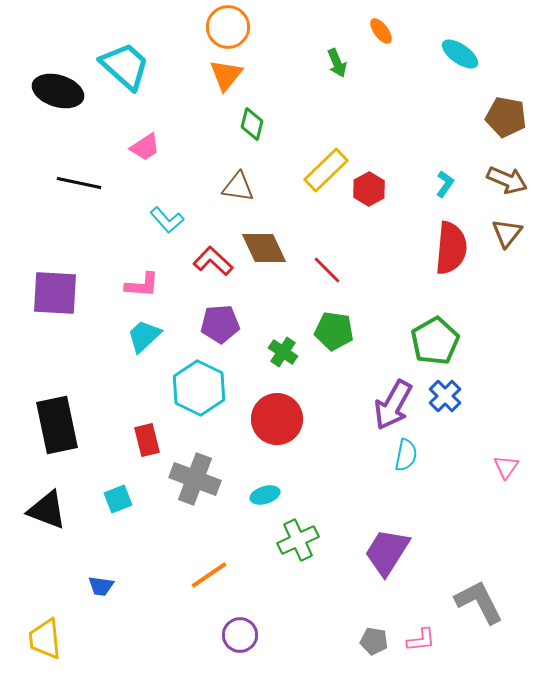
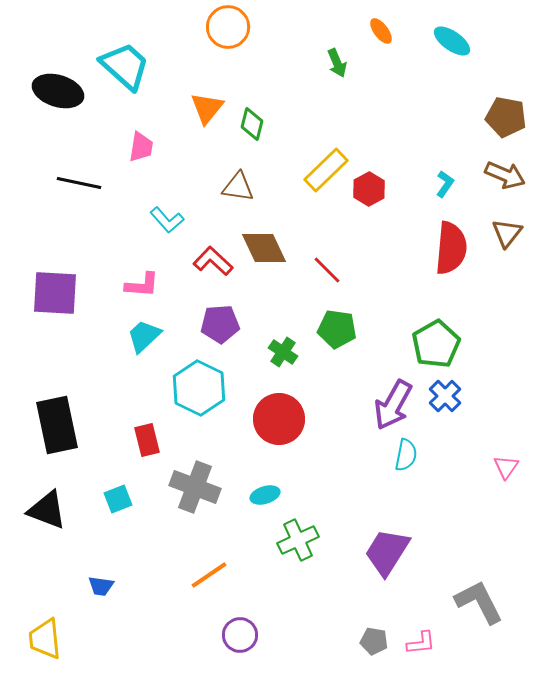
cyan ellipse at (460, 54): moved 8 px left, 13 px up
orange triangle at (226, 75): moved 19 px left, 33 px down
pink trapezoid at (145, 147): moved 4 px left; rotated 48 degrees counterclockwise
brown arrow at (507, 180): moved 2 px left, 5 px up
green pentagon at (334, 331): moved 3 px right, 2 px up
green pentagon at (435, 341): moved 1 px right, 3 px down
red circle at (277, 419): moved 2 px right
gray cross at (195, 479): moved 8 px down
pink L-shape at (421, 640): moved 3 px down
